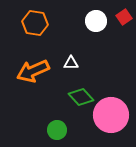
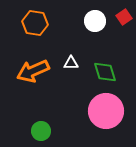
white circle: moved 1 px left
green diamond: moved 24 px right, 25 px up; rotated 25 degrees clockwise
pink circle: moved 5 px left, 4 px up
green circle: moved 16 px left, 1 px down
